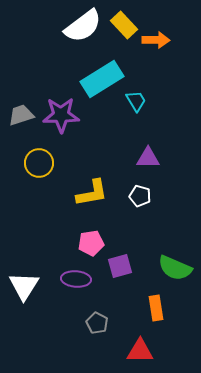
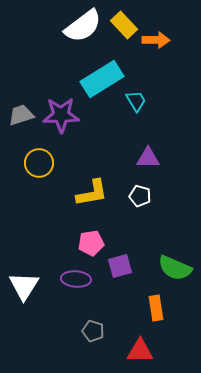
gray pentagon: moved 4 px left, 8 px down; rotated 10 degrees counterclockwise
